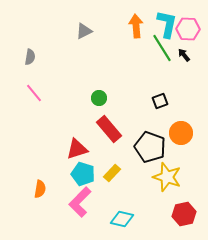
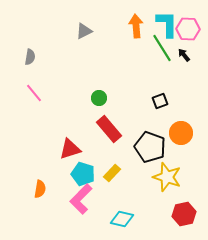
cyan L-shape: rotated 12 degrees counterclockwise
red triangle: moved 7 px left
pink L-shape: moved 1 px right, 3 px up
